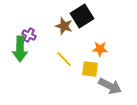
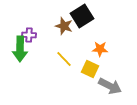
purple cross: rotated 24 degrees counterclockwise
yellow square: rotated 18 degrees clockwise
